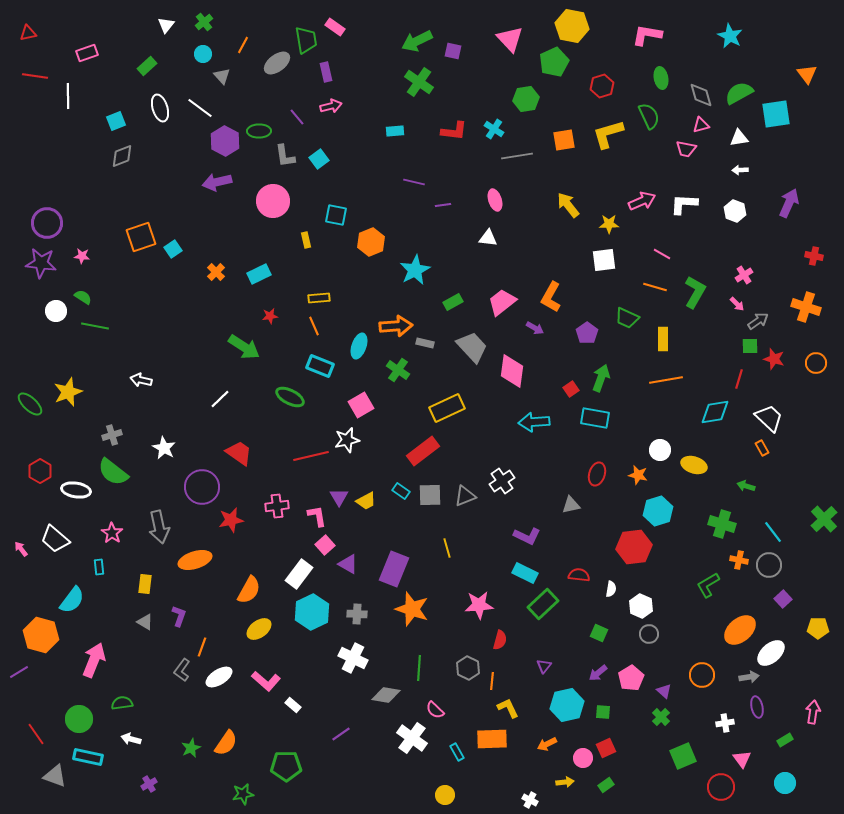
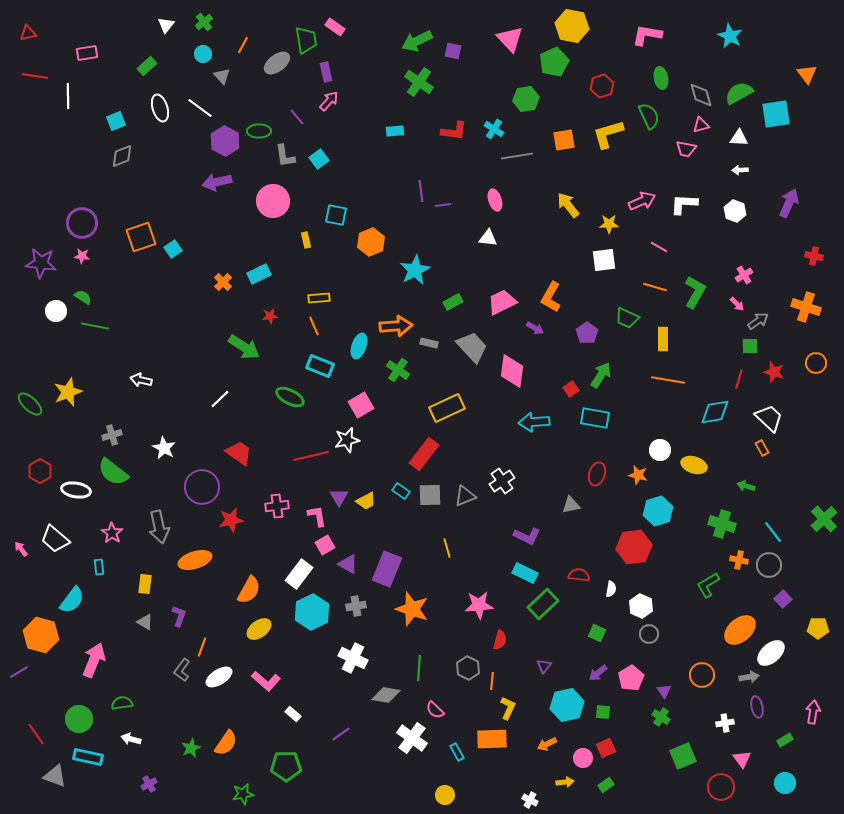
pink rectangle at (87, 53): rotated 10 degrees clockwise
pink arrow at (331, 106): moved 2 px left, 5 px up; rotated 35 degrees counterclockwise
white triangle at (739, 138): rotated 12 degrees clockwise
purple line at (414, 182): moved 7 px right, 9 px down; rotated 70 degrees clockwise
purple circle at (47, 223): moved 35 px right
pink line at (662, 254): moved 3 px left, 7 px up
orange cross at (216, 272): moved 7 px right, 10 px down
pink trapezoid at (502, 302): rotated 12 degrees clockwise
gray rectangle at (425, 343): moved 4 px right
red star at (774, 359): moved 13 px down
green arrow at (601, 378): moved 3 px up; rotated 12 degrees clockwise
orange line at (666, 380): moved 2 px right; rotated 20 degrees clockwise
red rectangle at (423, 451): moved 1 px right, 3 px down; rotated 16 degrees counterclockwise
pink square at (325, 545): rotated 12 degrees clockwise
purple rectangle at (394, 569): moved 7 px left
gray cross at (357, 614): moved 1 px left, 8 px up; rotated 12 degrees counterclockwise
green square at (599, 633): moved 2 px left
purple triangle at (664, 691): rotated 14 degrees clockwise
white rectangle at (293, 705): moved 9 px down
yellow L-shape at (508, 708): rotated 50 degrees clockwise
green cross at (661, 717): rotated 12 degrees counterclockwise
